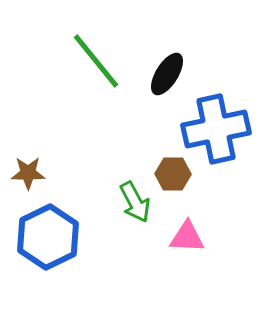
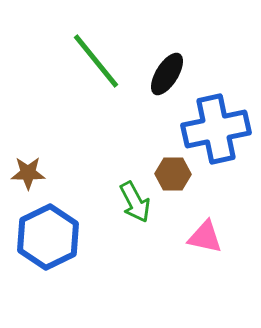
pink triangle: moved 18 px right; rotated 9 degrees clockwise
